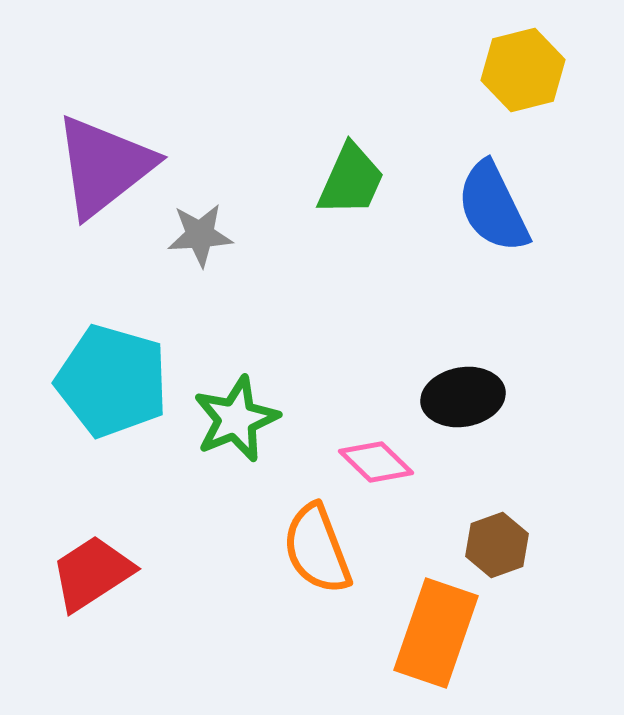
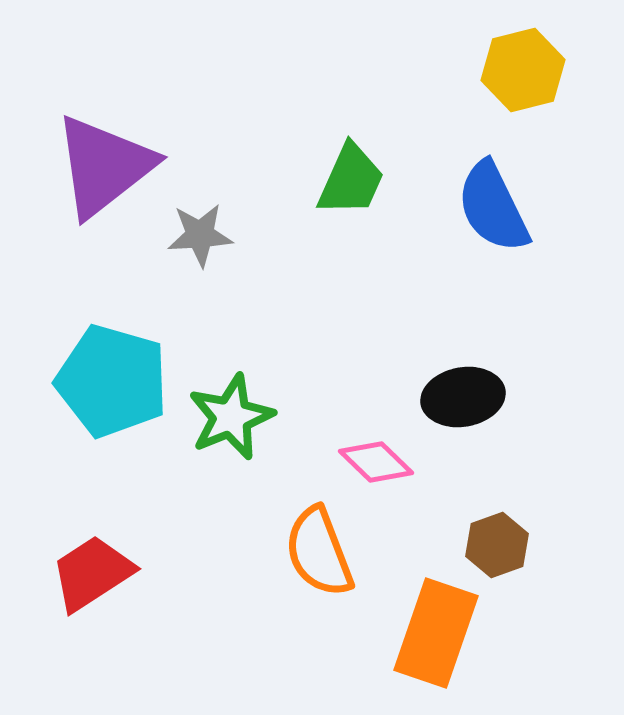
green star: moved 5 px left, 2 px up
orange semicircle: moved 2 px right, 3 px down
